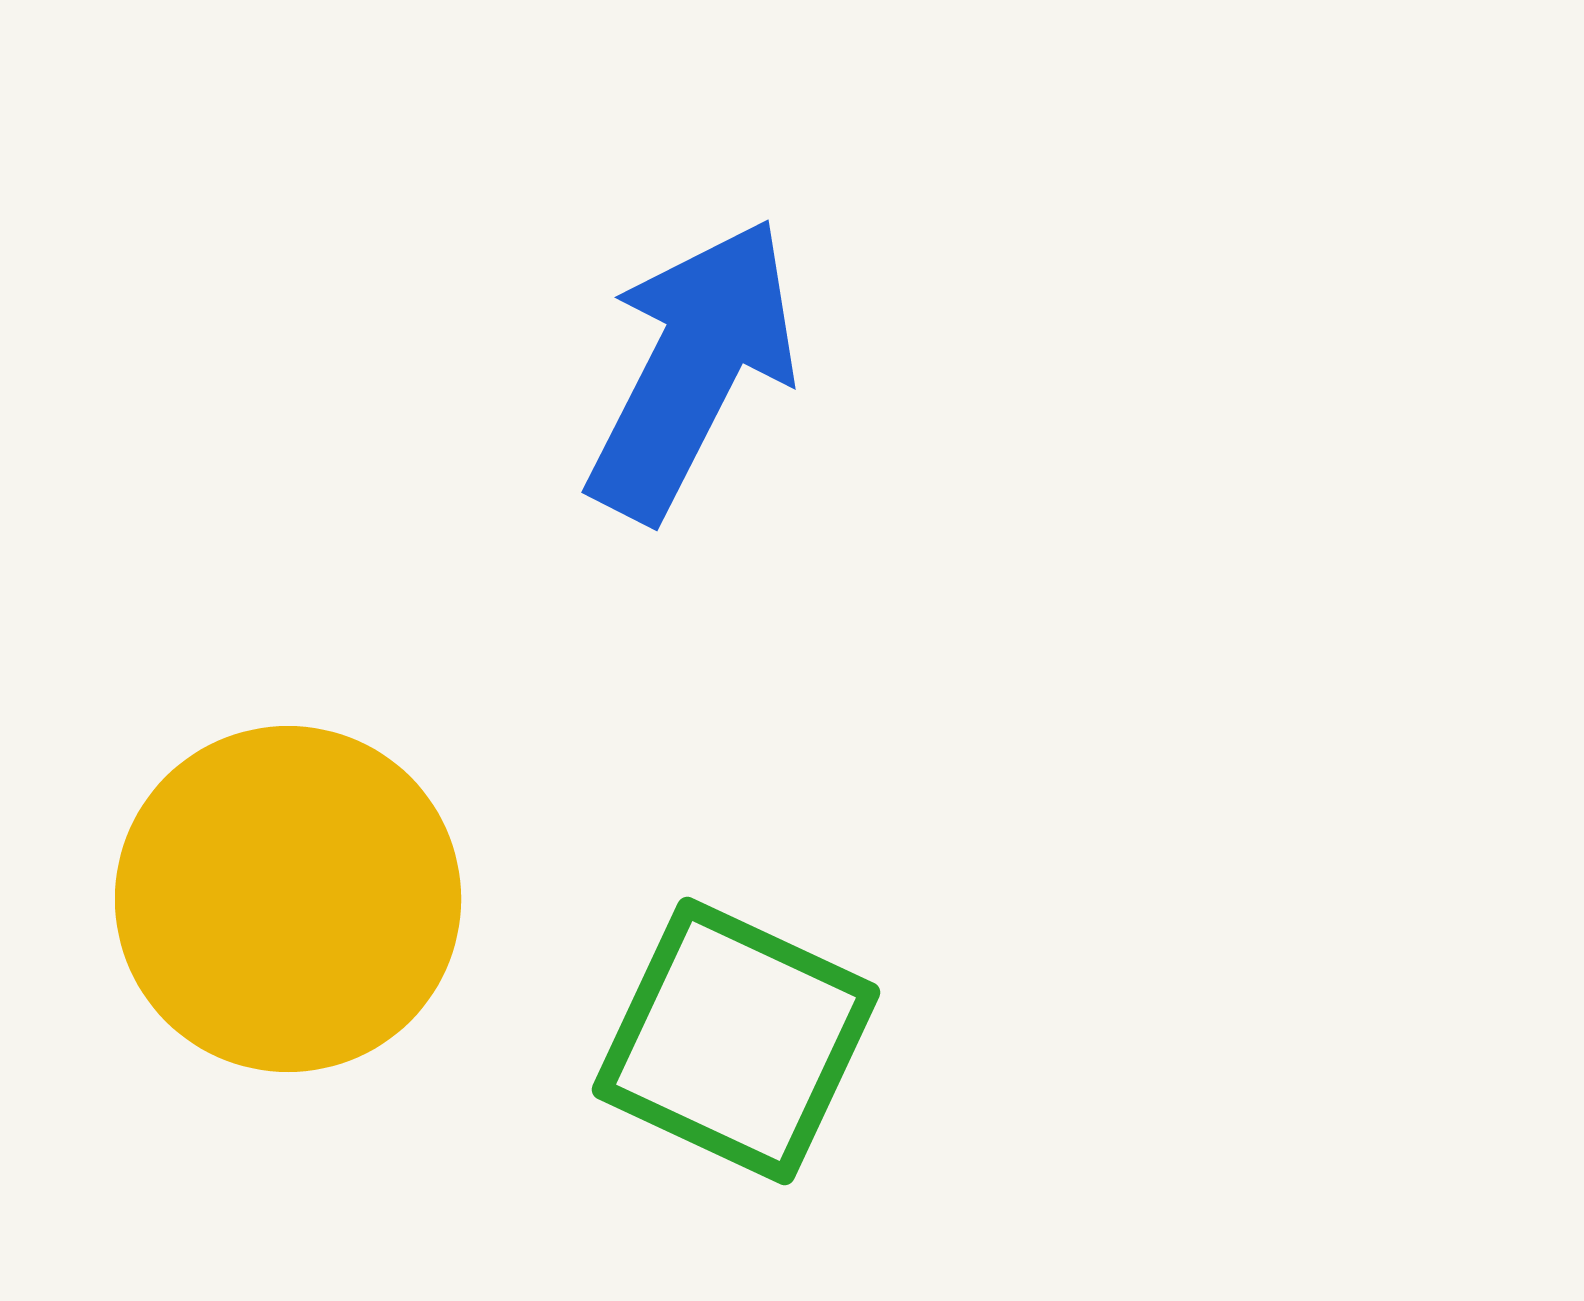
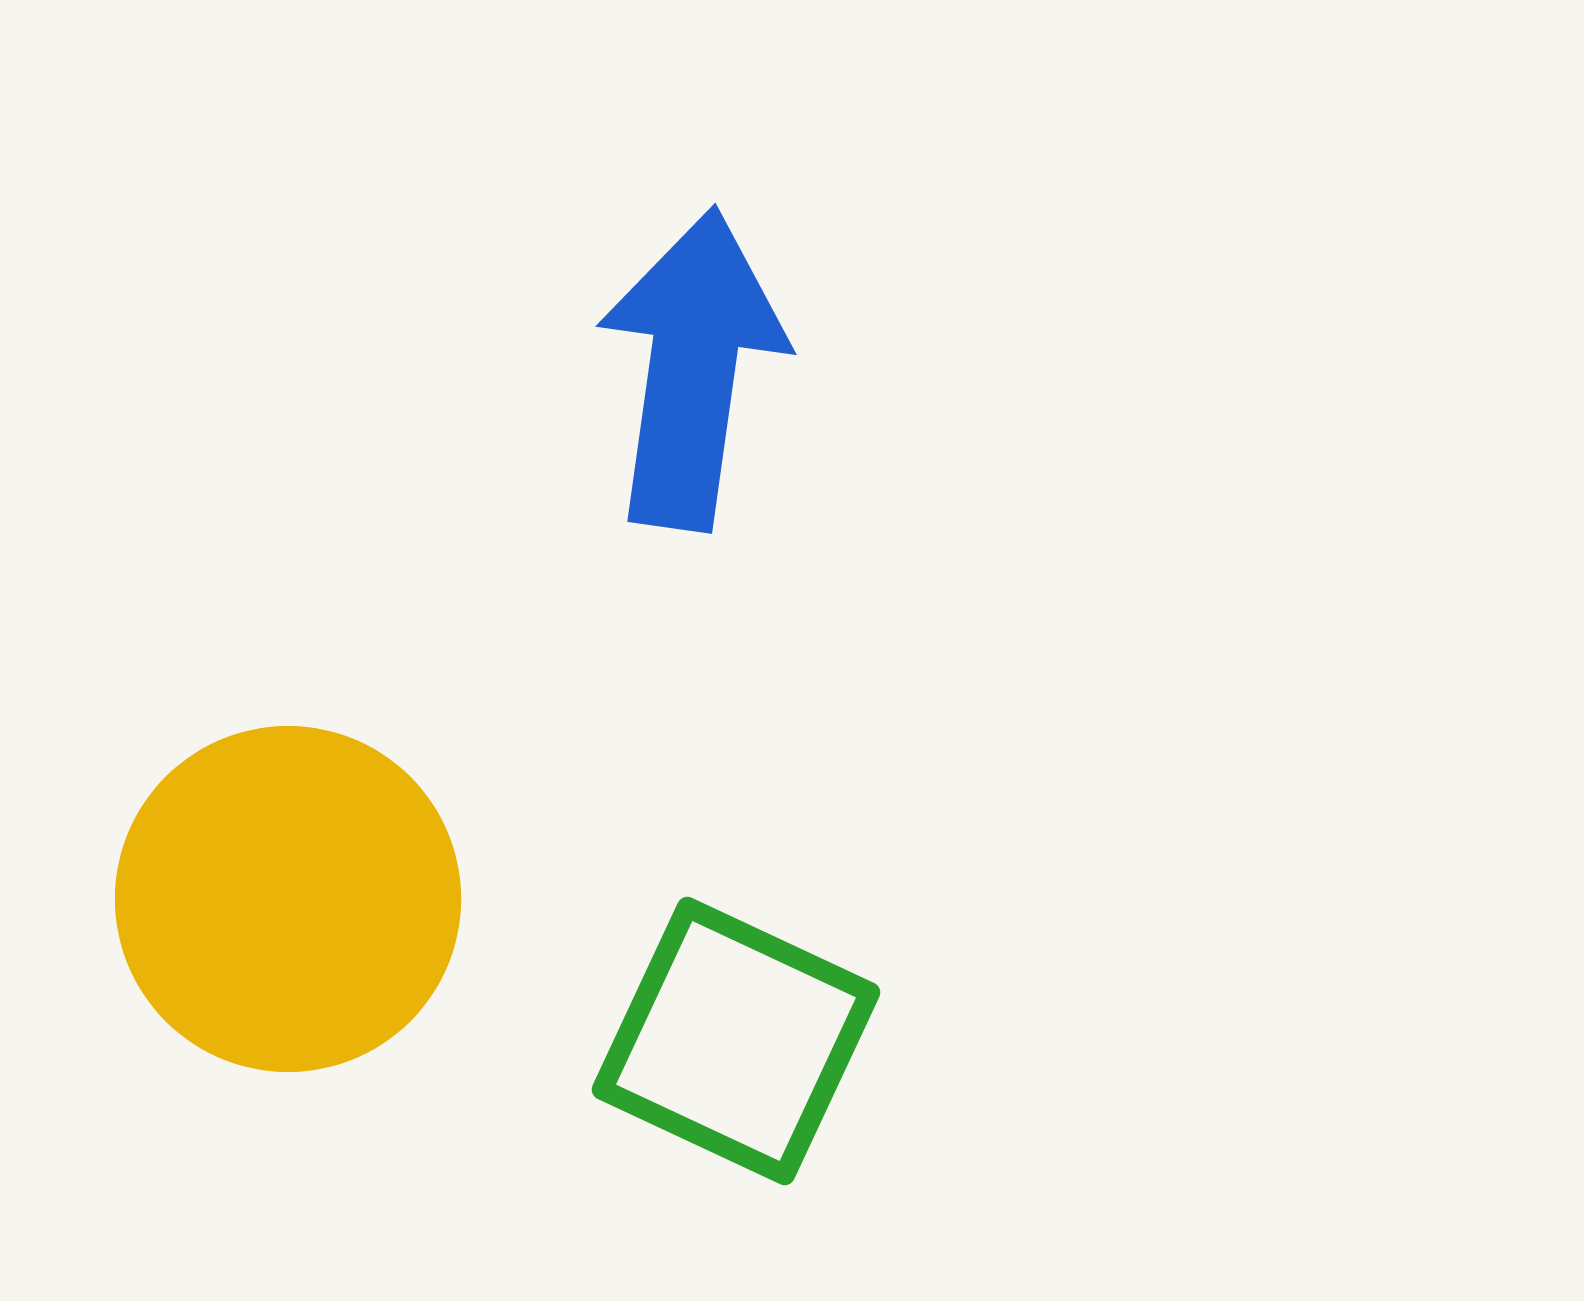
blue arrow: rotated 19 degrees counterclockwise
